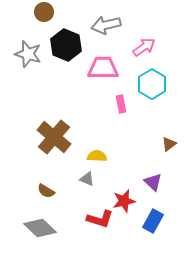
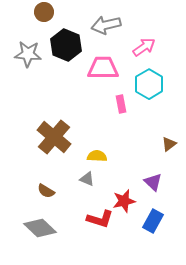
gray star: rotated 12 degrees counterclockwise
cyan hexagon: moved 3 px left
